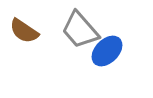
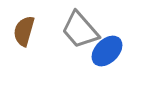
brown semicircle: rotated 72 degrees clockwise
